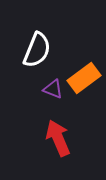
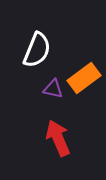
purple triangle: rotated 10 degrees counterclockwise
